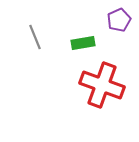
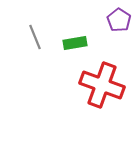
purple pentagon: rotated 15 degrees counterclockwise
green rectangle: moved 8 px left
